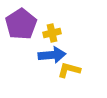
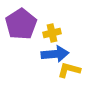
blue arrow: moved 3 px right, 1 px up
